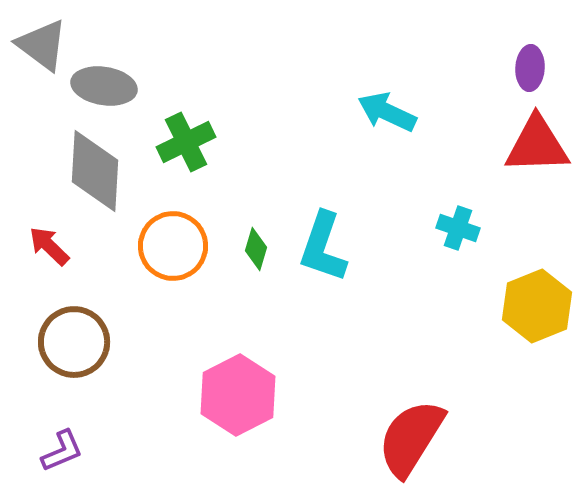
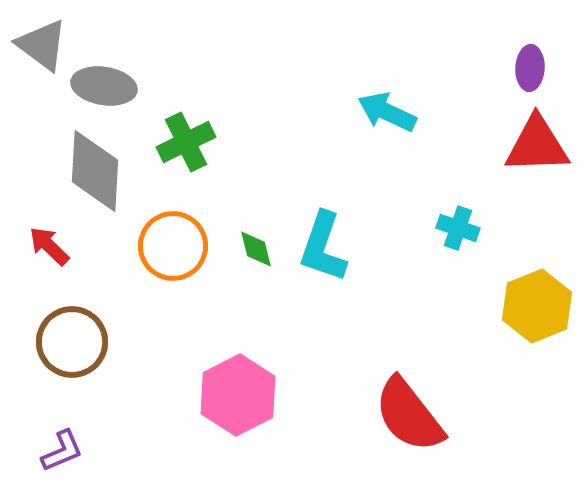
green diamond: rotated 30 degrees counterclockwise
brown circle: moved 2 px left
red semicircle: moved 2 px left, 23 px up; rotated 70 degrees counterclockwise
